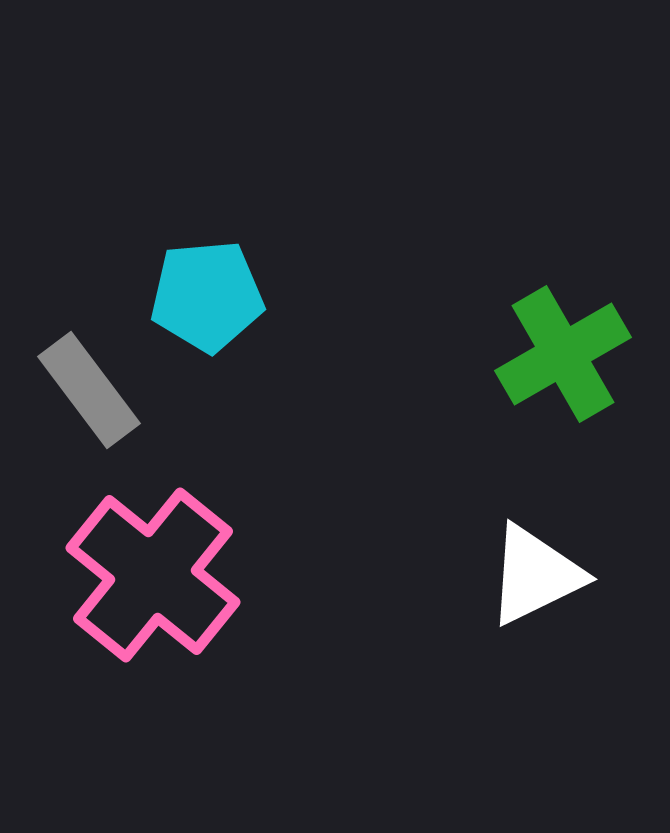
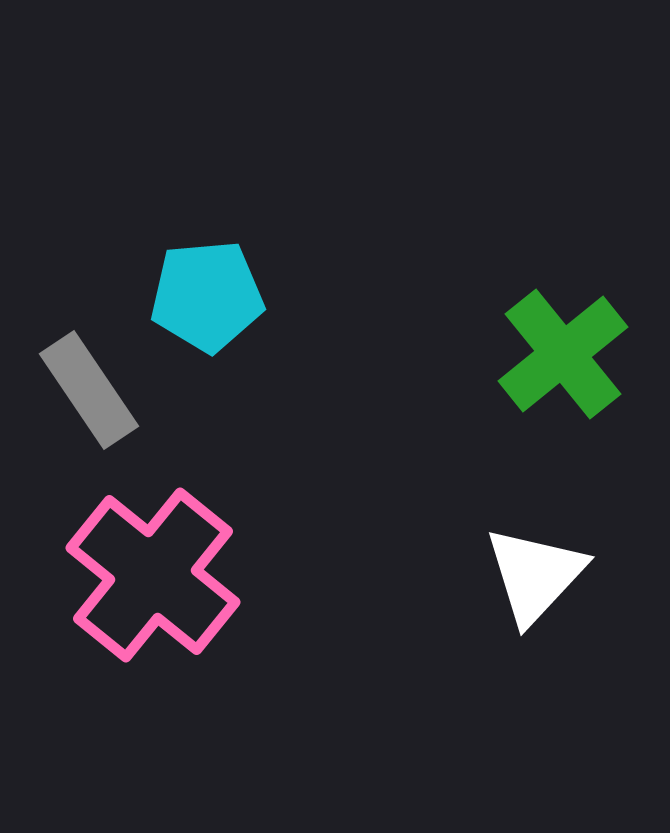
green cross: rotated 9 degrees counterclockwise
gray rectangle: rotated 3 degrees clockwise
white triangle: rotated 21 degrees counterclockwise
